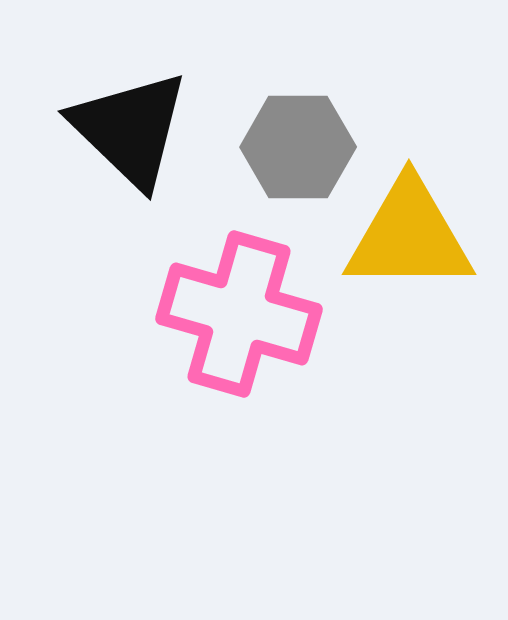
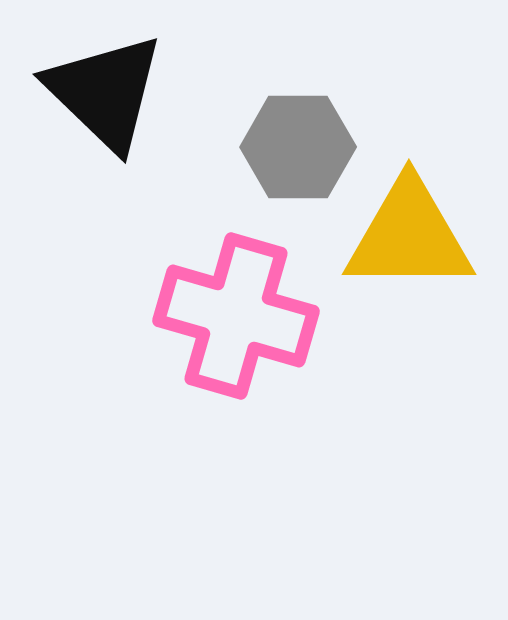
black triangle: moved 25 px left, 37 px up
pink cross: moved 3 px left, 2 px down
